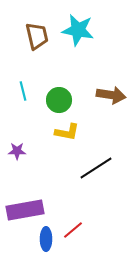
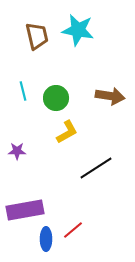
brown arrow: moved 1 px left, 1 px down
green circle: moved 3 px left, 2 px up
yellow L-shape: rotated 40 degrees counterclockwise
